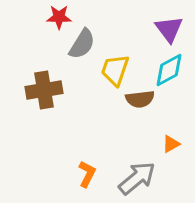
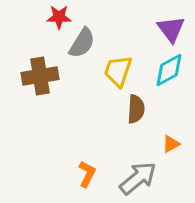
purple triangle: moved 2 px right
gray semicircle: moved 1 px up
yellow trapezoid: moved 3 px right, 1 px down
brown cross: moved 4 px left, 14 px up
brown semicircle: moved 4 px left, 10 px down; rotated 80 degrees counterclockwise
gray arrow: moved 1 px right
